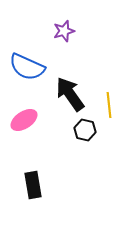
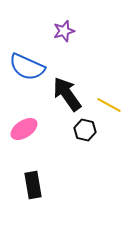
black arrow: moved 3 px left
yellow line: rotated 55 degrees counterclockwise
pink ellipse: moved 9 px down
